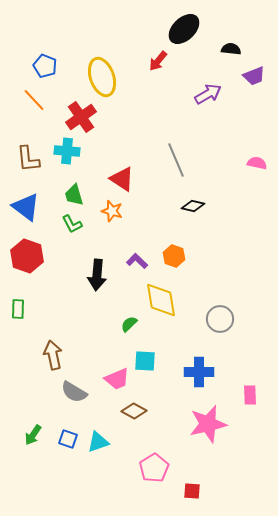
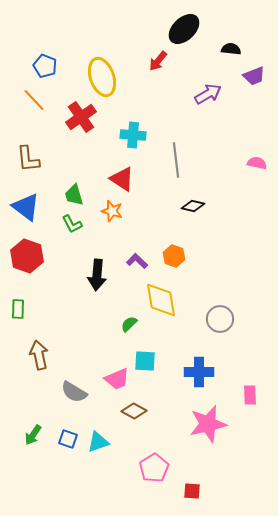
cyan cross: moved 66 px right, 16 px up
gray line: rotated 16 degrees clockwise
brown arrow: moved 14 px left
